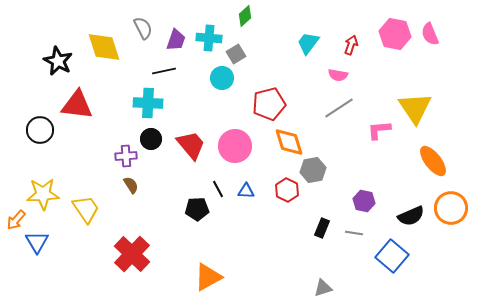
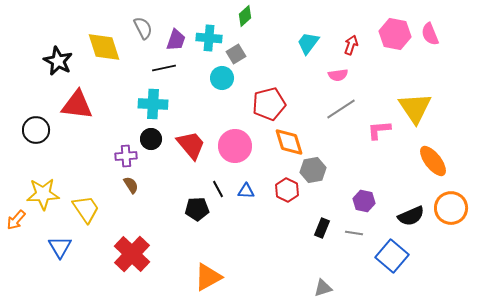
black line at (164, 71): moved 3 px up
pink semicircle at (338, 75): rotated 18 degrees counterclockwise
cyan cross at (148, 103): moved 5 px right, 1 px down
gray line at (339, 108): moved 2 px right, 1 px down
black circle at (40, 130): moved 4 px left
blue triangle at (37, 242): moved 23 px right, 5 px down
